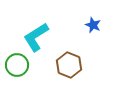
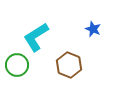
blue star: moved 4 px down
